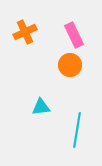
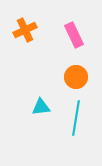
orange cross: moved 2 px up
orange circle: moved 6 px right, 12 px down
cyan line: moved 1 px left, 12 px up
